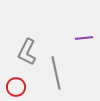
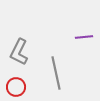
purple line: moved 1 px up
gray L-shape: moved 8 px left
